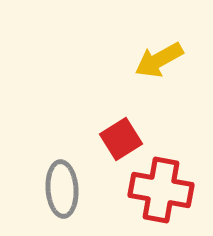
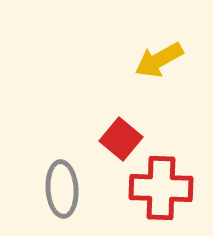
red square: rotated 18 degrees counterclockwise
red cross: moved 2 px up; rotated 8 degrees counterclockwise
